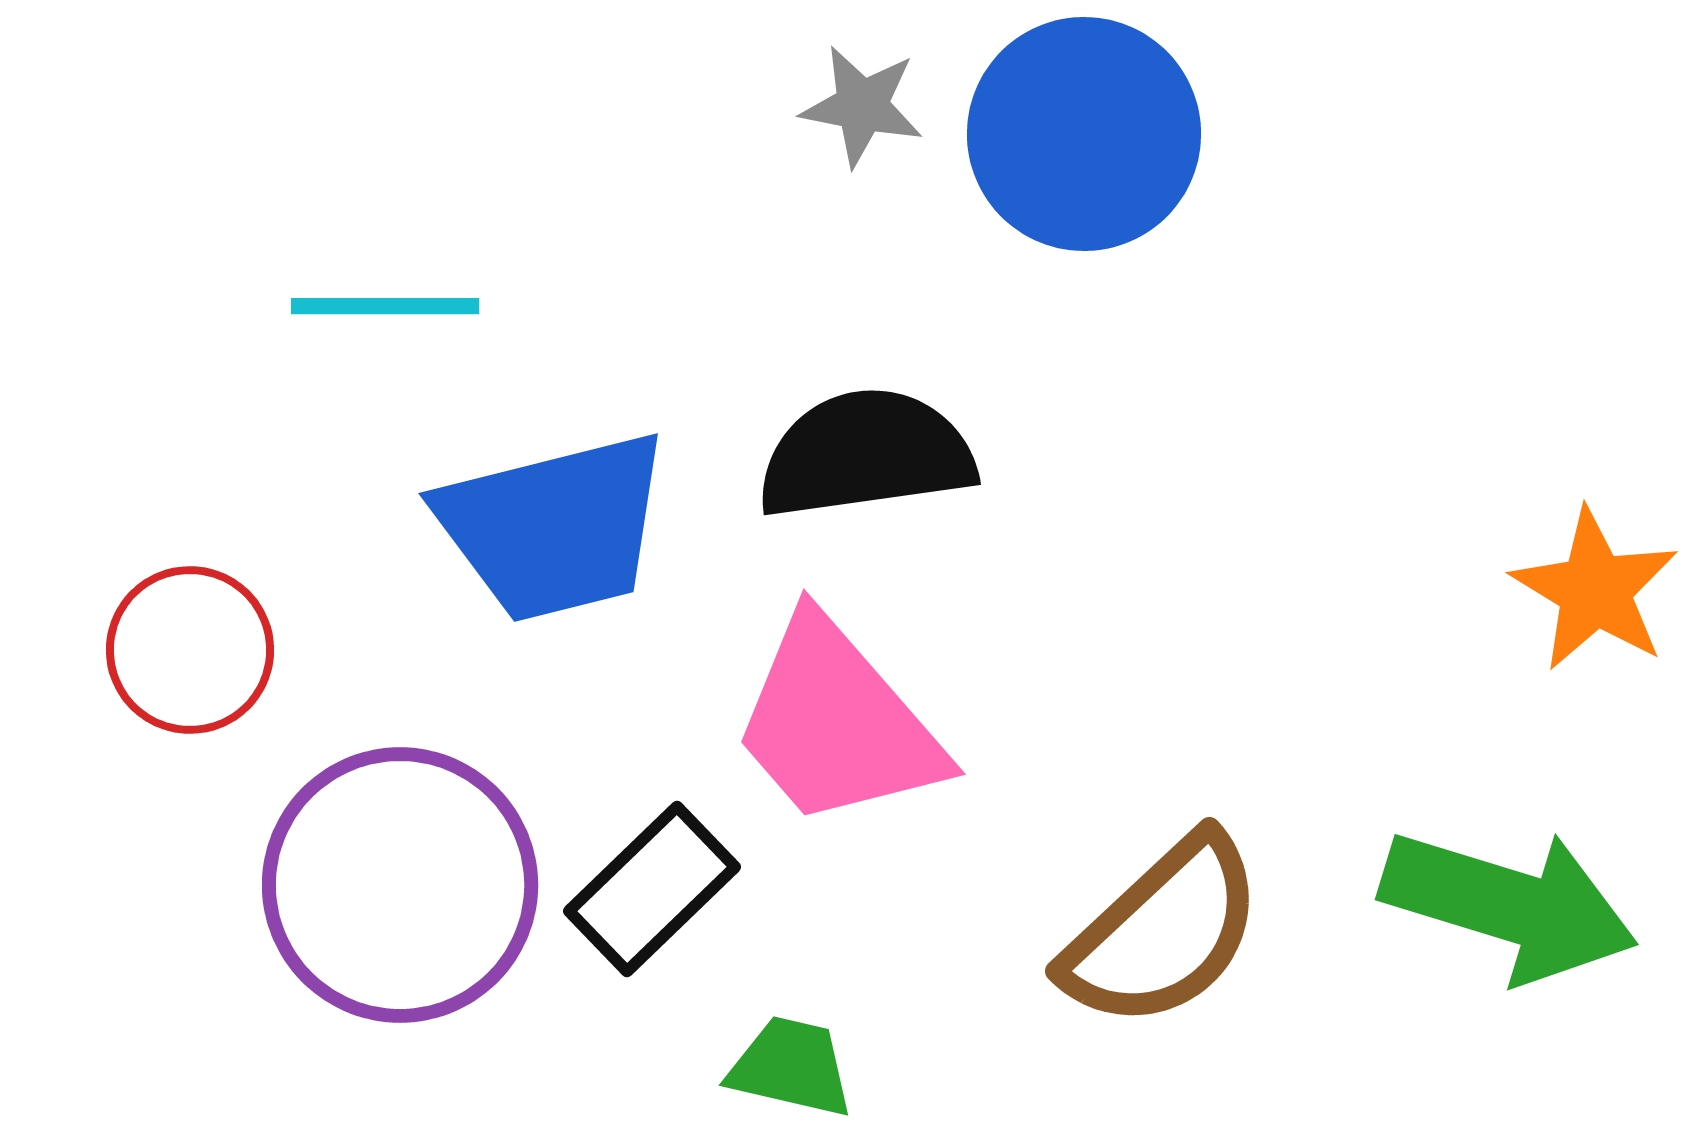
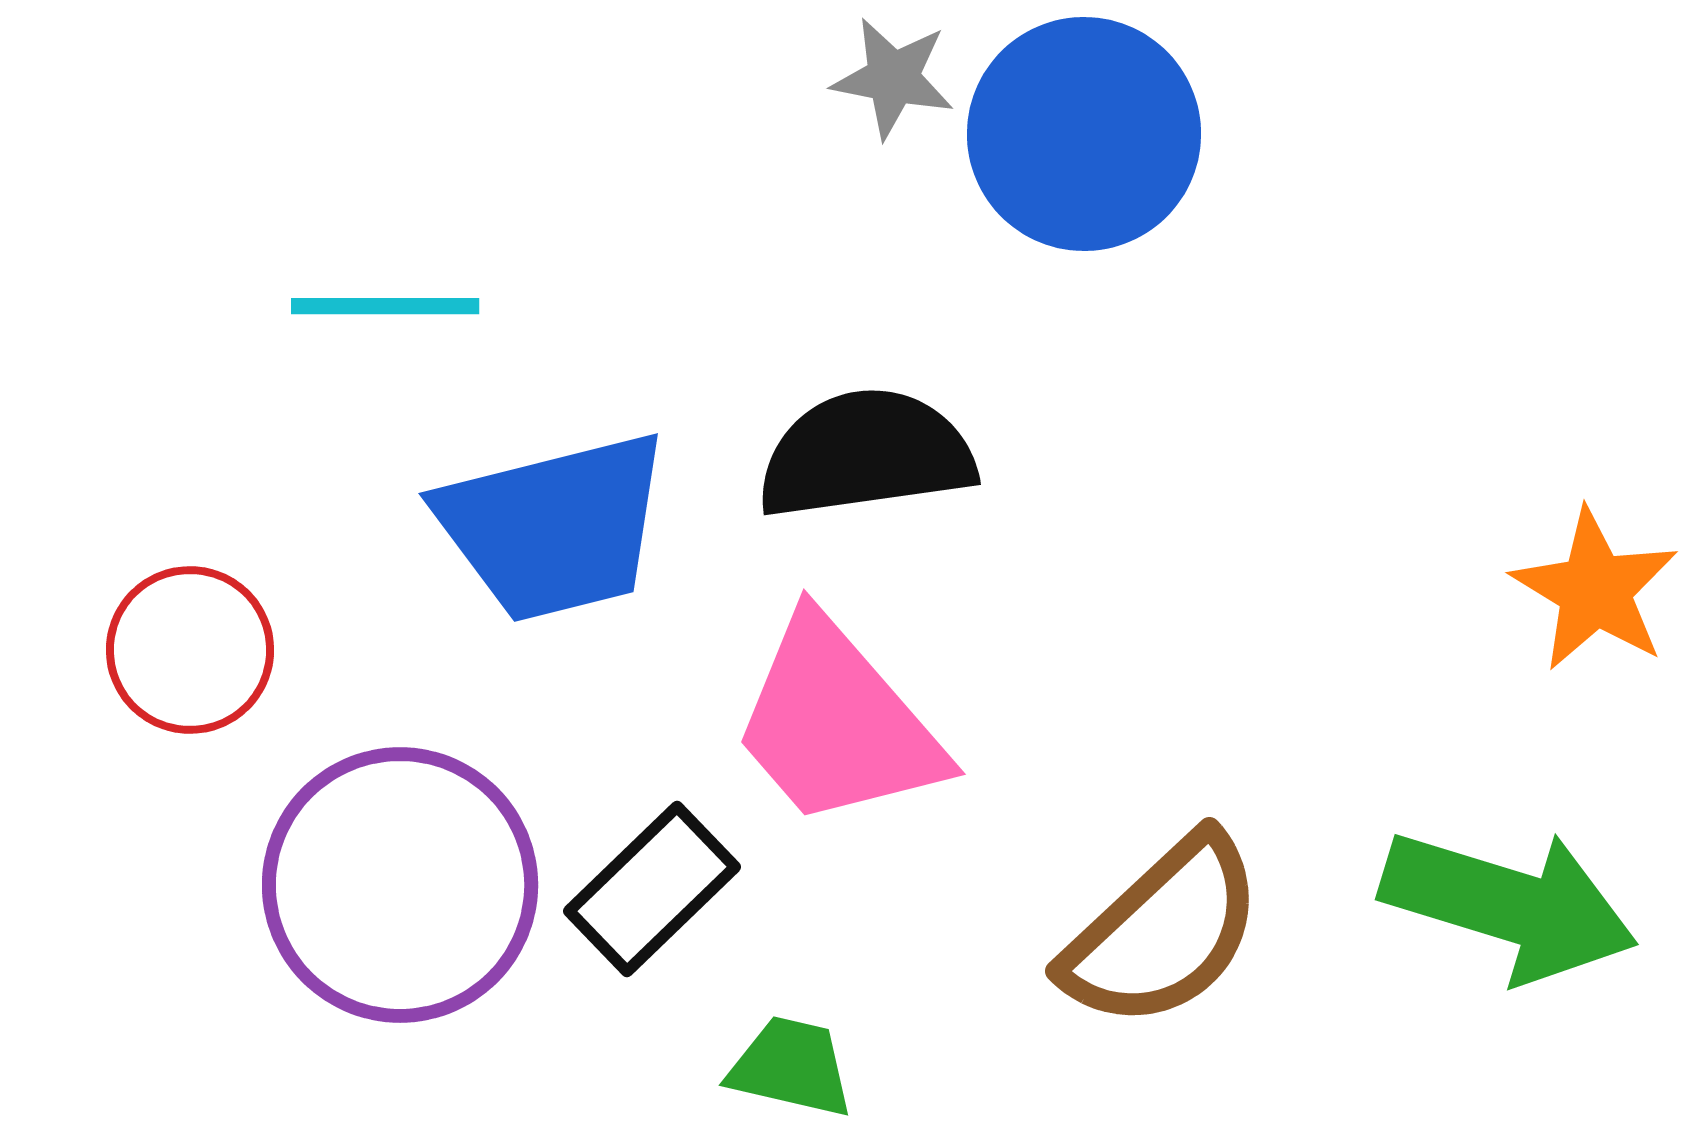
gray star: moved 31 px right, 28 px up
